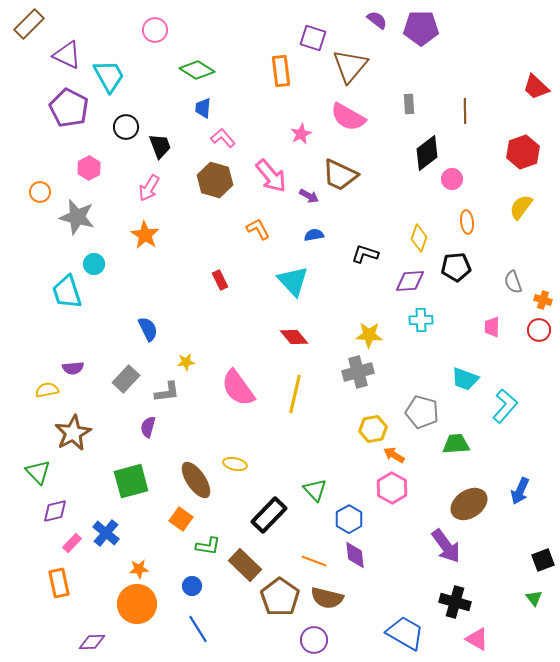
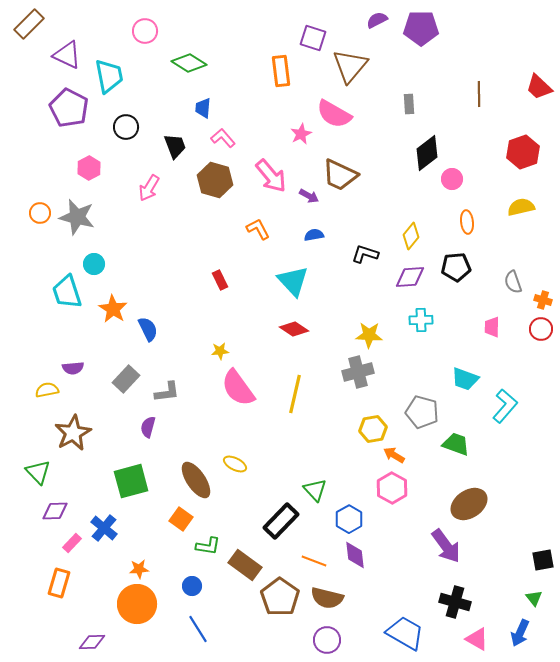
purple semicircle at (377, 20): rotated 65 degrees counterclockwise
pink circle at (155, 30): moved 10 px left, 1 px down
green diamond at (197, 70): moved 8 px left, 7 px up
cyan trapezoid at (109, 76): rotated 18 degrees clockwise
red trapezoid at (536, 87): moved 3 px right
brown line at (465, 111): moved 14 px right, 17 px up
pink semicircle at (348, 117): moved 14 px left, 3 px up
black trapezoid at (160, 146): moved 15 px right
orange circle at (40, 192): moved 21 px down
yellow semicircle at (521, 207): rotated 40 degrees clockwise
orange star at (145, 235): moved 32 px left, 74 px down
yellow diamond at (419, 238): moved 8 px left, 2 px up; rotated 20 degrees clockwise
purple diamond at (410, 281): moved 4 px up
red circle at (539, 330): moved 2 px right, 1 px up
red diamond at (294, 337): moved 8 px up; rotated 16 degrees counterclockwise
yellow star at (186, 362): moved 34 px right, 11 px up
green trapezoid at (456, 444): rotated 24 degrees clockwise
yellow ellipse at (235, 464): rotated 15 degrees clockwise
blue arrow at (520, 491): moved 142 px down
purple diamond at (55, 511): rotated 12 degrees clockwise
black rectangle at (269, 515): moved 12 px right, 6 px down
blue cross at (106, 533): moved 2 px left, 5 px up
black square at (543, 560): rotated 10 degrees clockwise
brown rectangle at (245, 565): rotated 8 degrees counterclockwise
orange rectangle at (59, 583): rotated 28 degrees clockwise
purple circle at (314, 640): moved 13 px right
